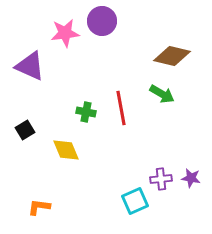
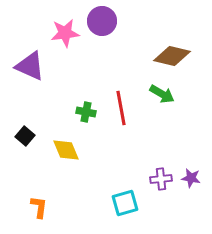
black square: moved 6 px down; rotated 18 degrees counterclockwise
cyan square: moved 10 px left, 2 px down; rotated 8 degrees clockwise
orange L-shape: rotated 90 degrees clockwise
